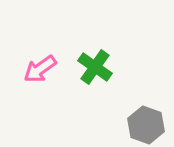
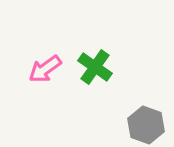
pink arrow: moved 5 px right
